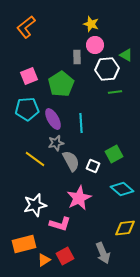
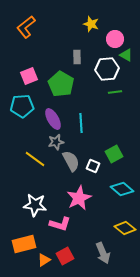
pink circle: moved 20 px right, 6 px up
green pentagon: rotated 10 degrees counterclockwise
cyan pentagon: moved 5 px left, 3 px up
gray star: moved 1 px up
white star: rotated 20 degrees clockwise
yellow diamond: rotated 45 degrees clockwise
